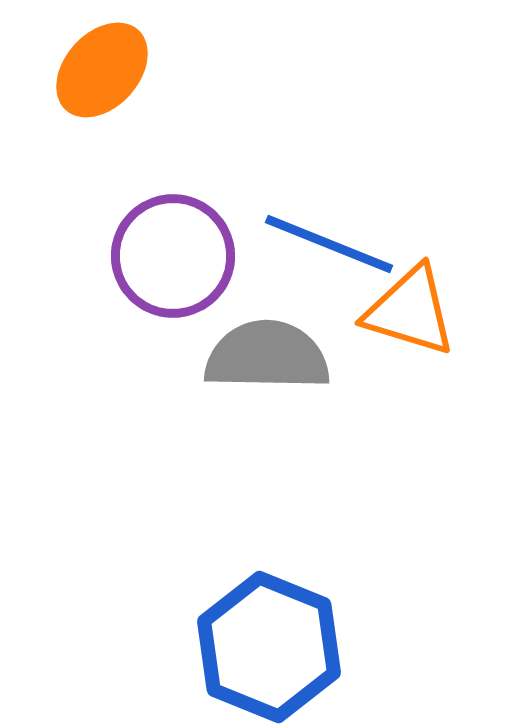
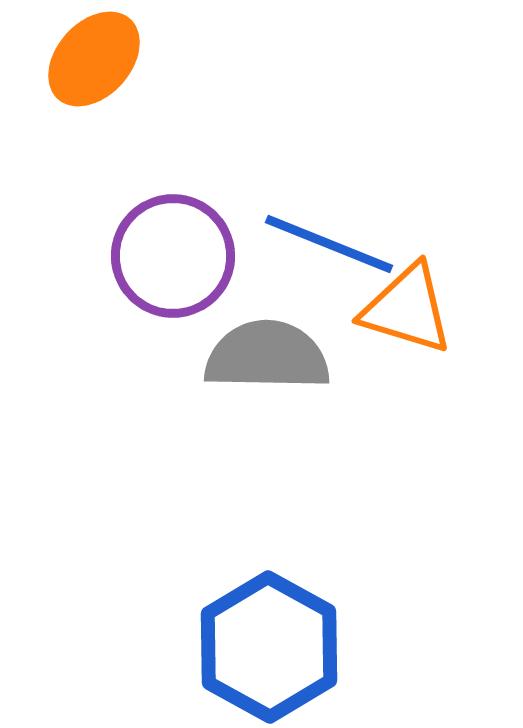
orange ellipse: moved 8 px left, 11 px up
orange triangle: moved 3 px left, 2 px up
blue hexagon: rotated 7 degrees clockwise
